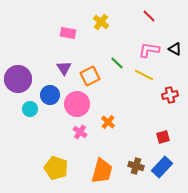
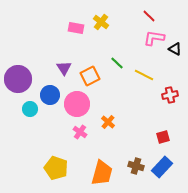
pink rectangle: moved 8 px right, 5 px up
pink L-shape: moved 5 px right, 12 px up
orange trapezoid: moved 2 px down
